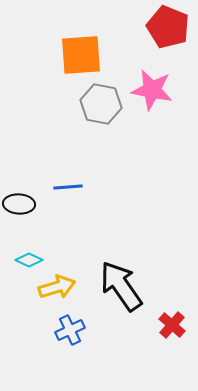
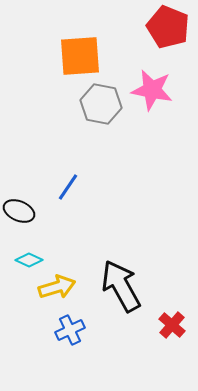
orange square: moved 1 px left, 1 px down
blue line: rotated 52 degrees counterclockwise
black ellipse: moved 7 px down; rotated 20 degrees clockwise
black arrow: rotated 6 degrees clockwise
